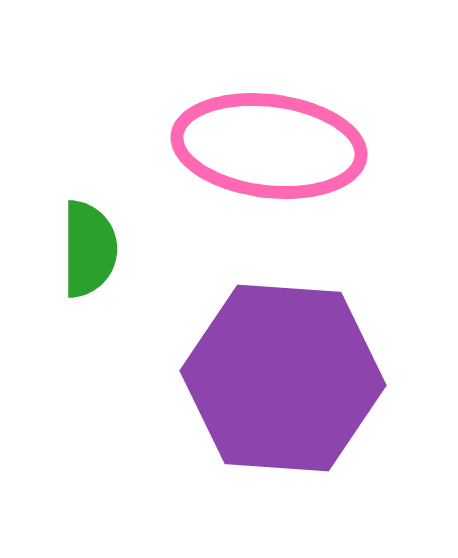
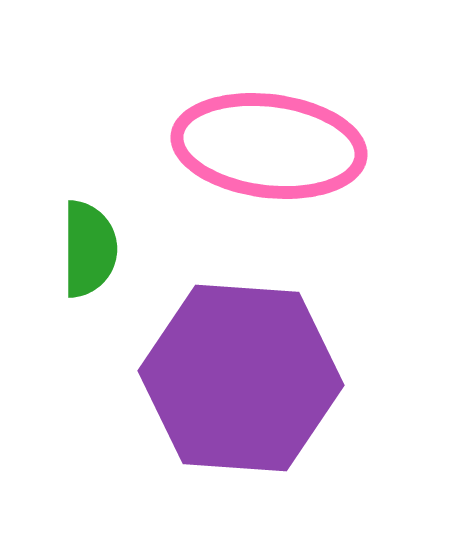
purple hexagon: moved 42 px left
